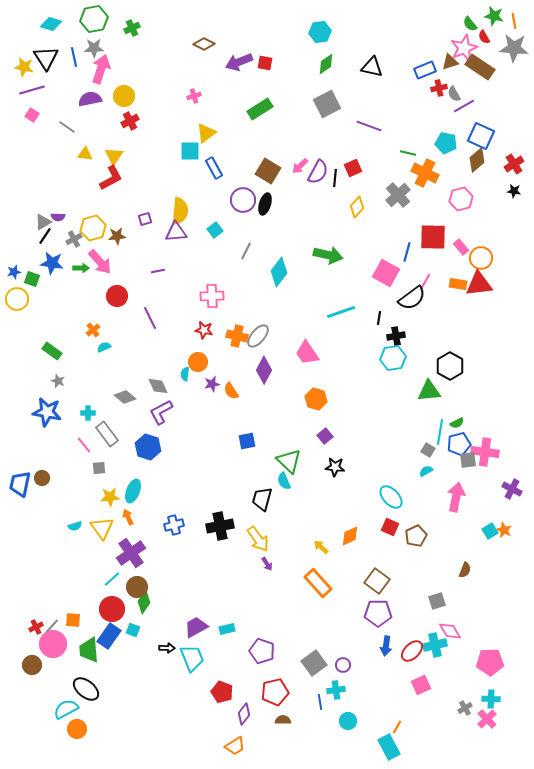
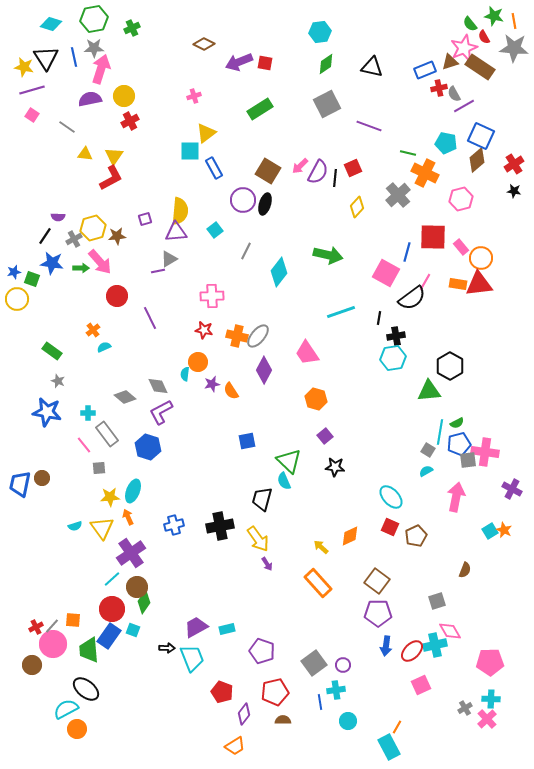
gray triangle at (43, 222): moved 126 px right, 37 px down
